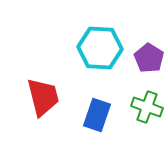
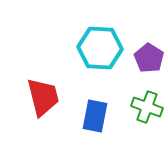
blue rectangle: moved 2 px left, 1 px down; rotated 8 degrees counterclockwise
